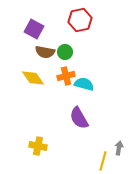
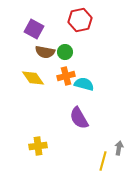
yellow cross: rotated 18 degrees counterclockwise
